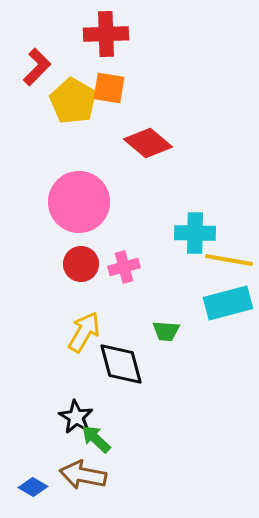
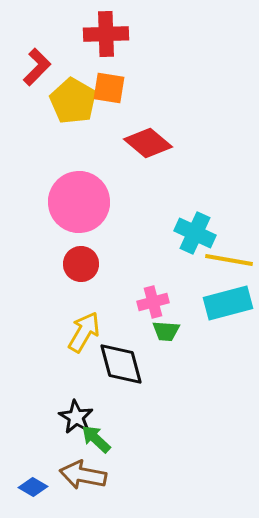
cyan cross: rotated 24 degrees clockwise
pink cross: moved 29 px right, 35 px down
